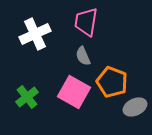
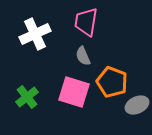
pink square: rotated 12 degrees counterclockwise
gray ellipse: moved 2 px right, 2 px up
